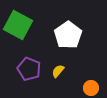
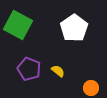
white pentagon: moved 6 px right, 7 px up
yellow semicircle: rotated 88 degrees clockwise
